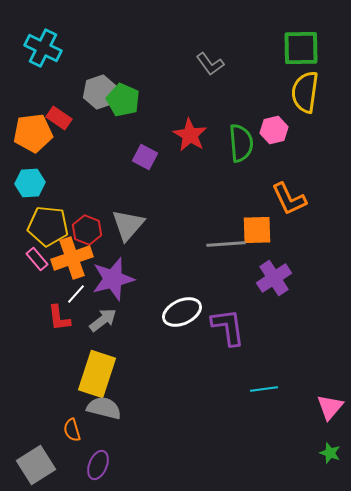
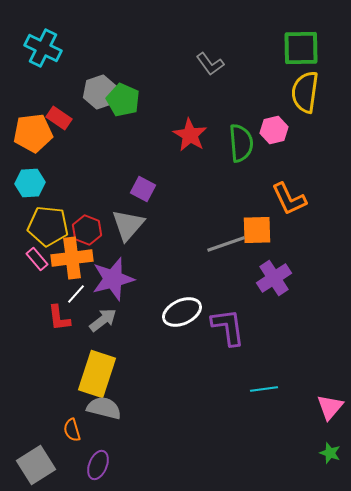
purple square: moved 2 px left, 32 px down
gray line: rotated 15 degrees counterclockwise
orange cross: rotated 12 degrees clockwise
